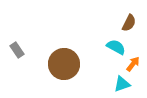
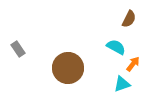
brown semicircle: moved 4 px up
gray rectangle: moved 1 px right, 1 px up
brown circle: moved 4 px right, 4 px down
